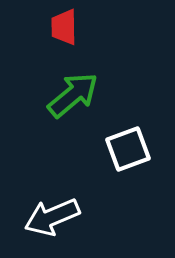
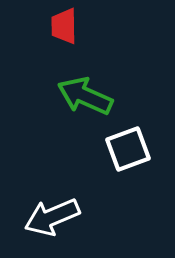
red trapezoid: moved 1 px up
green arrow: moved 12 px right, 1 px down; rotated 116 degrees counterclockwise
